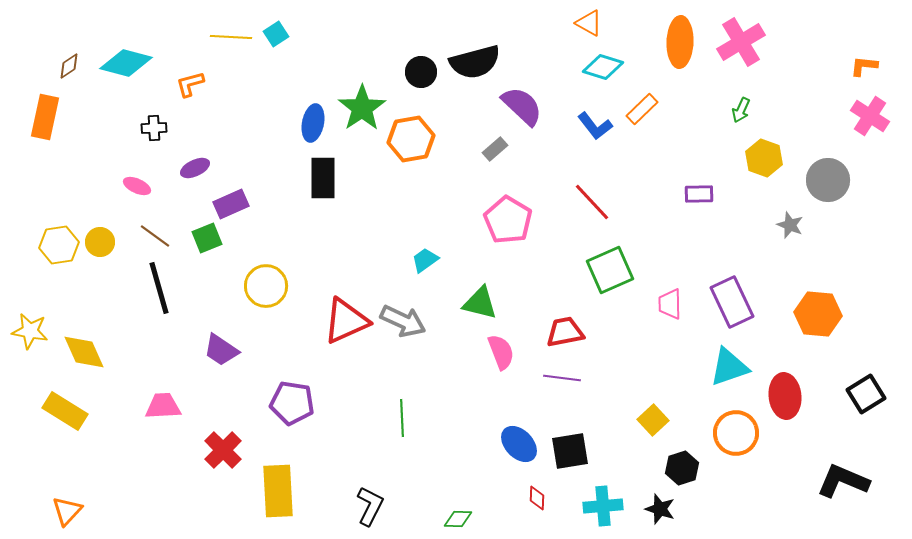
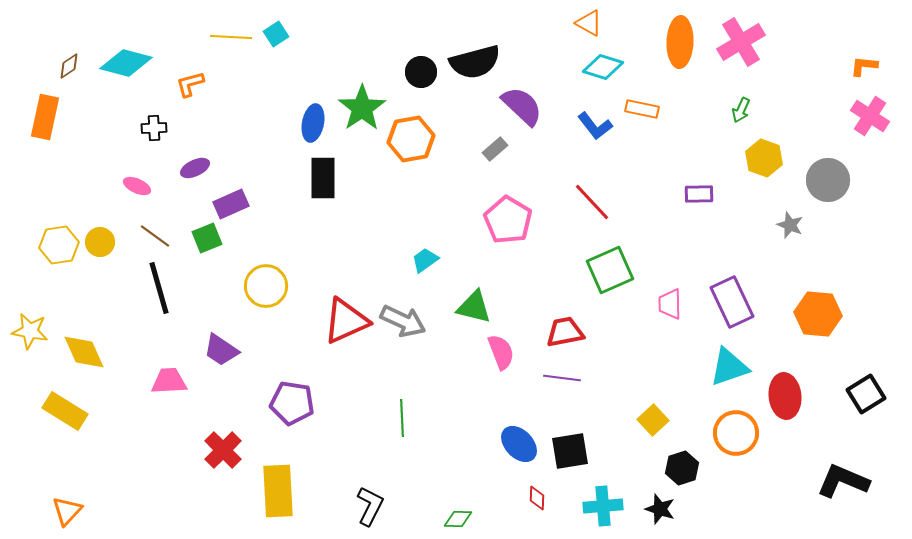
orange rectangle at (642, 109): rotated 56 degrees clockwise
green triangle at (480, 303): moved 6 px left, 4 px down
pink trapezoid at (163, 406): moved 6 px right, 25 px up
